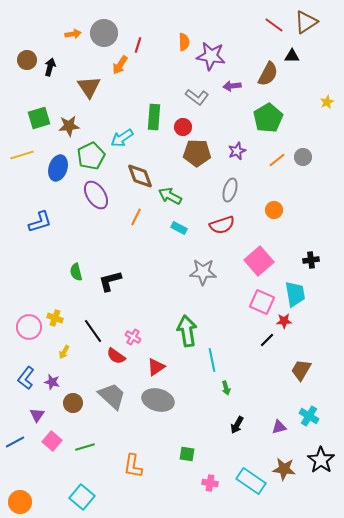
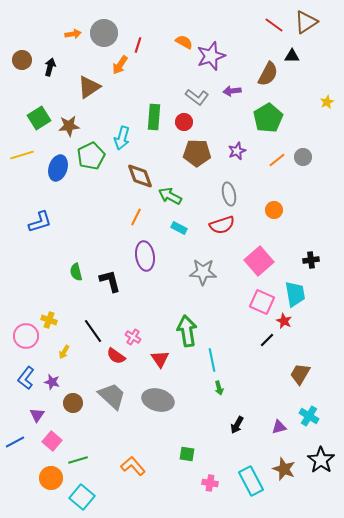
orange semicircle at (184, 42): rotated 60 degrees counterclockwise
purple star at (211, 56): rotated 28 degrees counterclockwise
brown circle at (27, 60): moved 5 px left
purple arrow at (232, 86): moved 5 px down
brown triangle at (89, 87): rotated 30 degrees clockwise
green square at (39, 118): rotated 15 degrees counterclockwise
red circle at (183, 127): moved 1 px right, 5 px up
cyan arrow at (122, 138): rotated 40 degrees counterclockwise
gray ellipse at (230, 190): moved 1 px left, 4 px down; rotated 30 degrees counterclockwise
purple ellipse at (96, 195): moved 49 px right, 61 px down; rotated 24 degrees clockwise
black L-shape at (110, 281): rotated 90 degrees clockwise
yellow cross at (55, 318): moved 6 px left, 2 px down
red star at (284, 321): rotated 28 degrees clockwise
pink circle at (29, 327): moved 3 px left, 9 px down
red triangle at (156, 367): moved 4 px right, 8 px up; rotated 30 degrees counterclockwise
brown trapezoid at (301, 370): moved 1 px left, 4 px down
green arrow at (226, 388): moved 7 px left
green line at (85, 447): moved 7 px left, 13 px down
orange L-shape at (133, 466): rotated 130 degrees clockwise
brown star at (284, 469): rotated 15 degrees clockwise
cyan rectangle at (251, 481): rotated 28 degrees clockwise
orange circle at (20, 502): moved 31 px right, 24 px up
